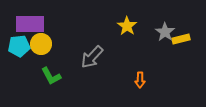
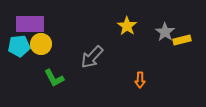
yellow rectangle: moved 1 px right, 1 px down
green L-shape: moved 3 px right, 2 px down
